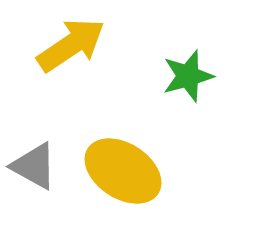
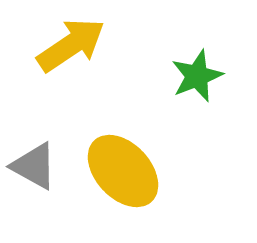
green star: moved 9 px right; rotated 6 degrees counterclockwise
yellow ellipse: rotated 14 degrees clockwise
